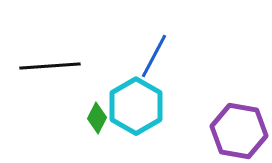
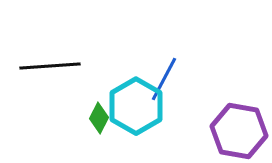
blue line: moved 10 px right, 23 px down
green diamond: moved 2 px right
